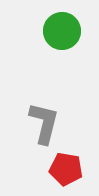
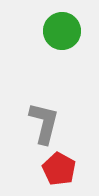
red pentagon: moved 7 px left; rotated 20 degrees clockwise
